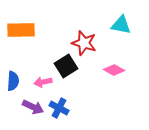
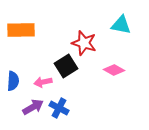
purple arrow: rotated 55 degrees counterclockwise
